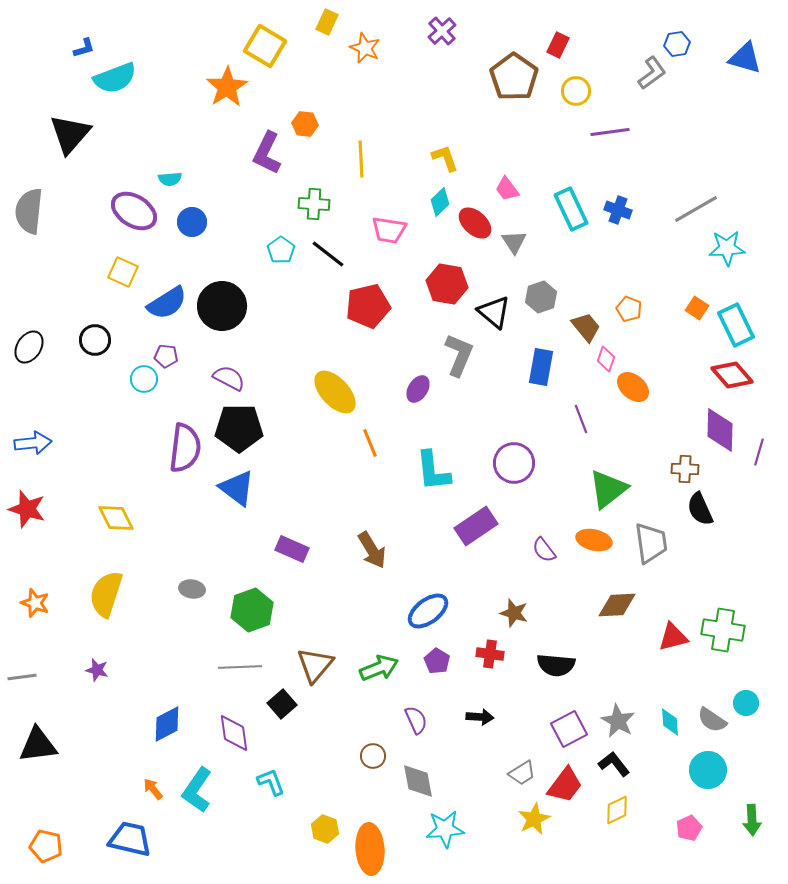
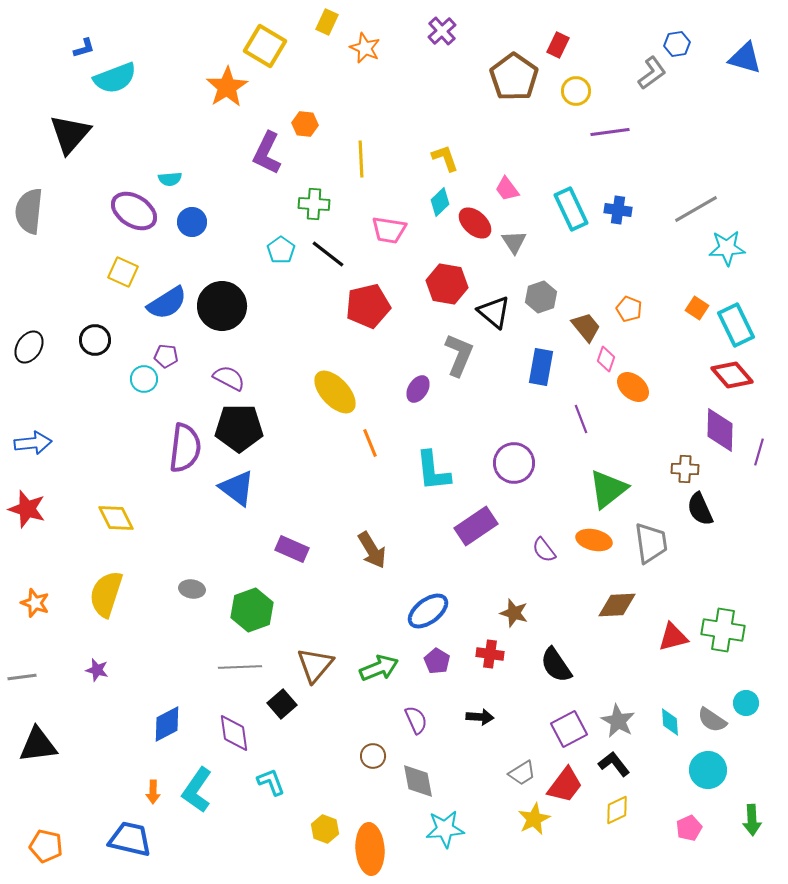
blue cross at (618, 210): rotated 12 degrees counterclockwise
black semicircle at (556, 665): rotated 51 degrees clockwise
orange arrow at (153, 789): moved 3 px down; rotated 140 degrees counterclockwise
